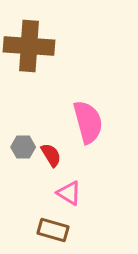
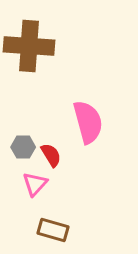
pink triangle: moved 34 px left, 9 px up; rotated 40 degrees clockwise
